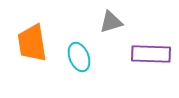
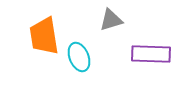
gray triangle: moved 2 px up
orange trapezoid: moved 12 px right, 7 px up
